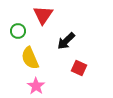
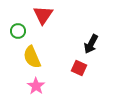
black arrow: moved 25 px right, 3 px down; rotated 18 degrees counterclockwise
yellow semicircle: moved 2 px right, 1 px up
